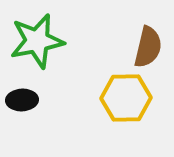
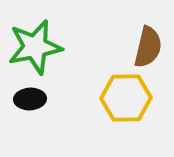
green star: moved 2 px left, 6 px down
black ellipse: moved 8 px right, 1 px up
